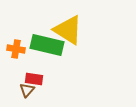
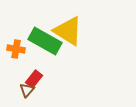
yellow triangle: moved 1 px down
green rectangle: moved 2 px left, 4 px up; rotated 16 degrees clockwise
red rectangle: rotated 60 degrees counterclockwise
